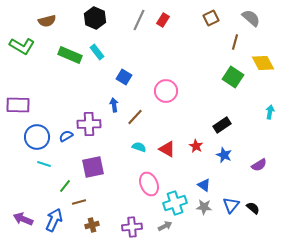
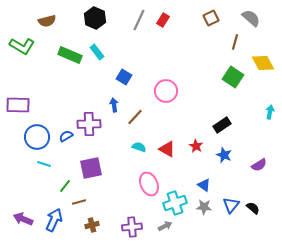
purple square at (93, 167): moved 2 px left, 1 px down
